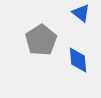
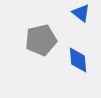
gray pentagon: rotated 20 degrees clockwise
